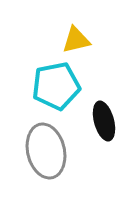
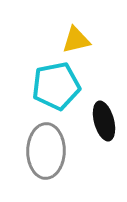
gray ellipse: rotated 14 degrees clockwise
